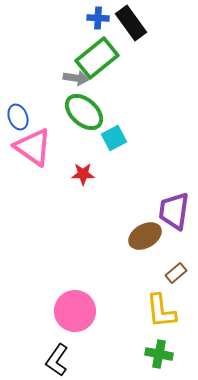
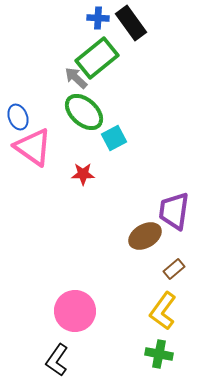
gray arrow: rotated 145 degrees counterclockwise
brown rectangle: moved 2 px left, 4 px up
yellow L-shape: moved 2 px right; rotated 42 degrees clockwise
